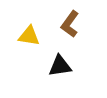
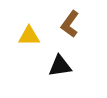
yellow triangle: rotated 10 degrees counterclockwise
